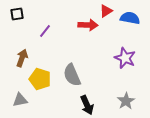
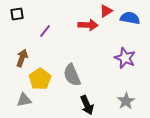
yellow pentagon: rotated 20 degrees clockwise
gray triangle: moved 4 px right
